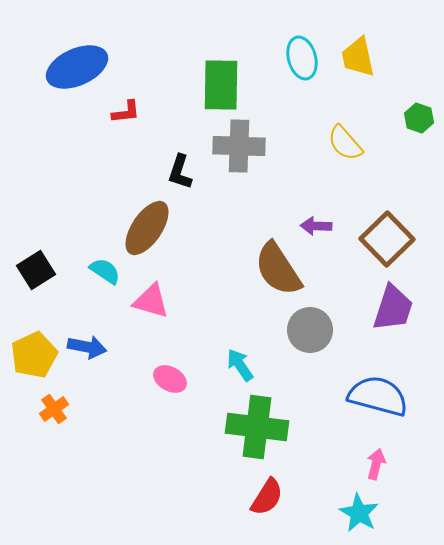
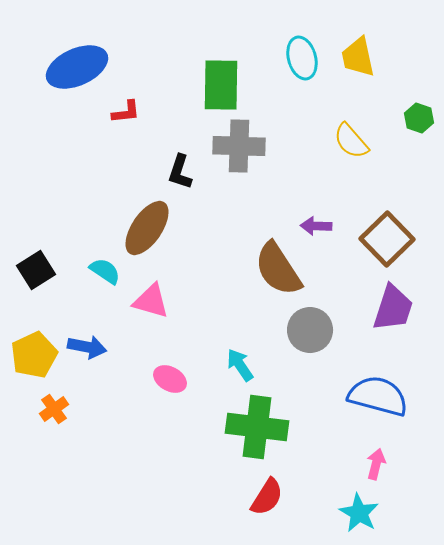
yellow semicircle: moved 6 px right, 2 px up
